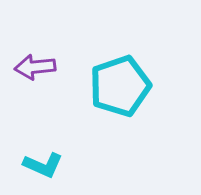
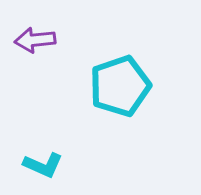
purple arrow: moved 27 px up
